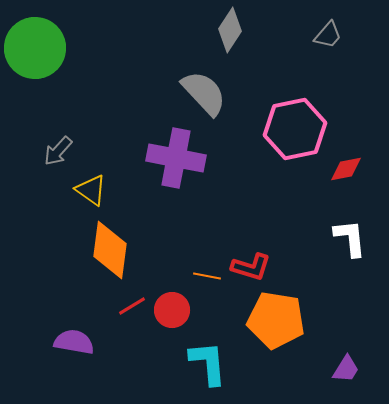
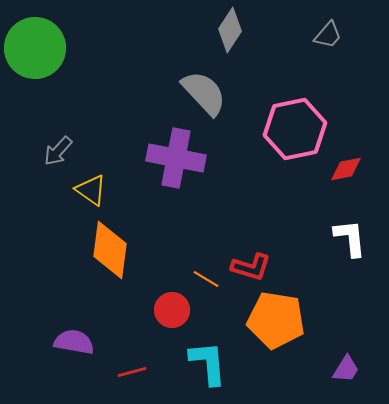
orange line: moved 1 px left, 3 px down; rotated 20 degrees clockwise
red line: moved 66 px down; rotated 16 degrees clockwise
